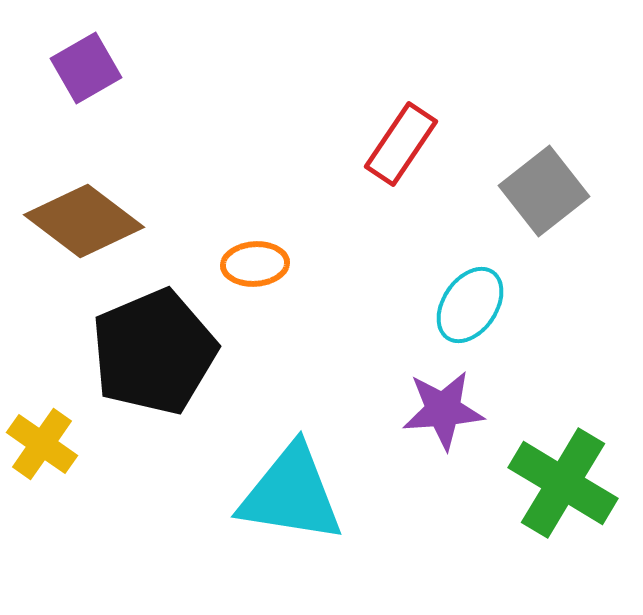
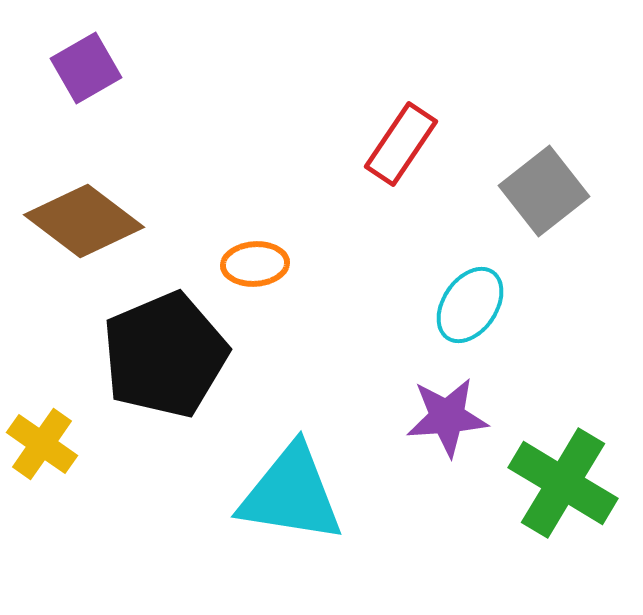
black pentagon: moved 11 px right, 3 px down
purple star: moved 4 px right, 7 px down
